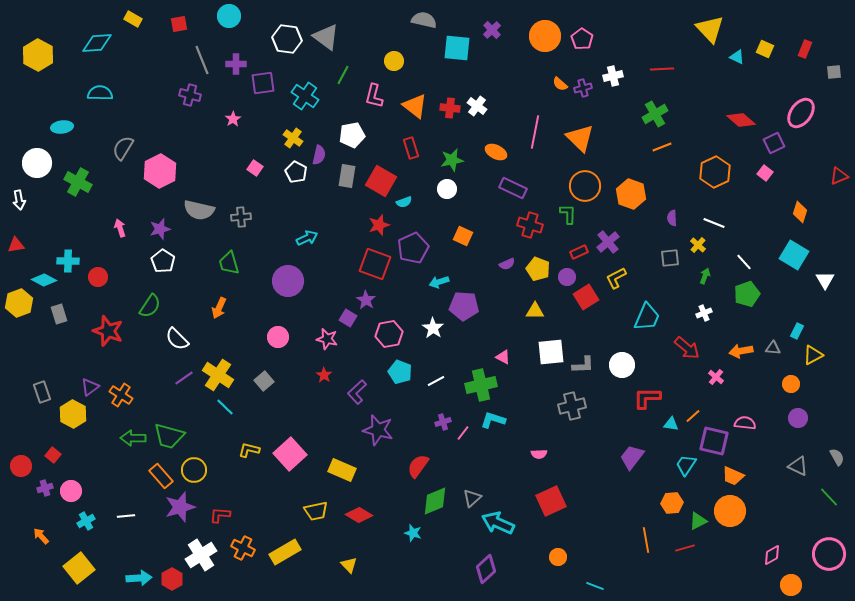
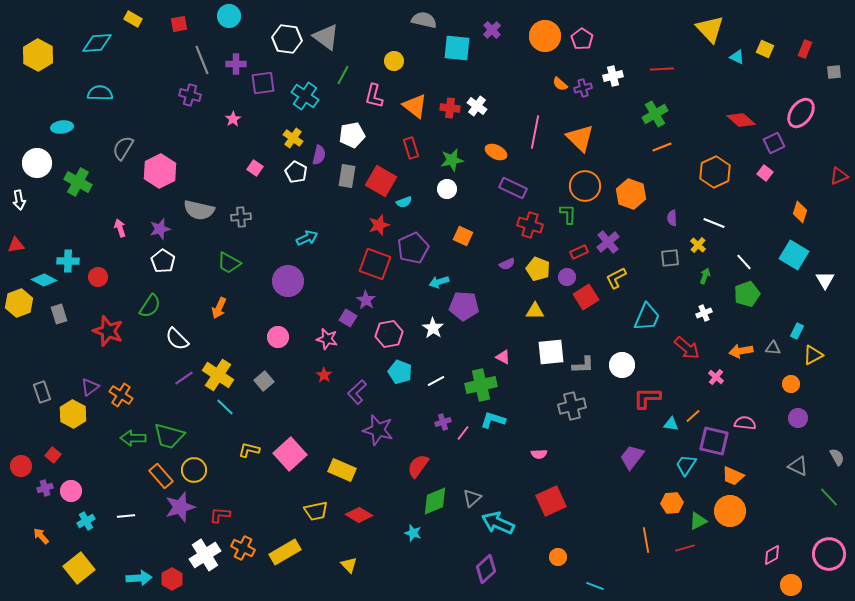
green trapezoid at (229, 263): rotated 45 degrees counterclockwise
white cross at (201, 555): moved 4 px right
